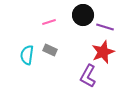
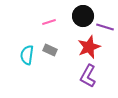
black circle: moved 1 px down
red star: moved 14 px left, 5 px up
